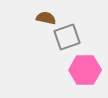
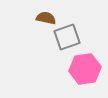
pink hexagon: moved 1 px up; rotated 8 degrees counterclockwise
